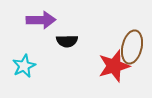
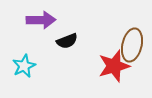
black semicircle: rotated 20 degrees counterclockwise
brown ellipse: moved 2 px up
